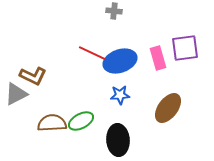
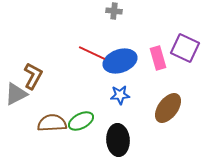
purple square: rotated 32 degrees clockwise
brown L-shape: rotated 88 degrees counterclockwise
